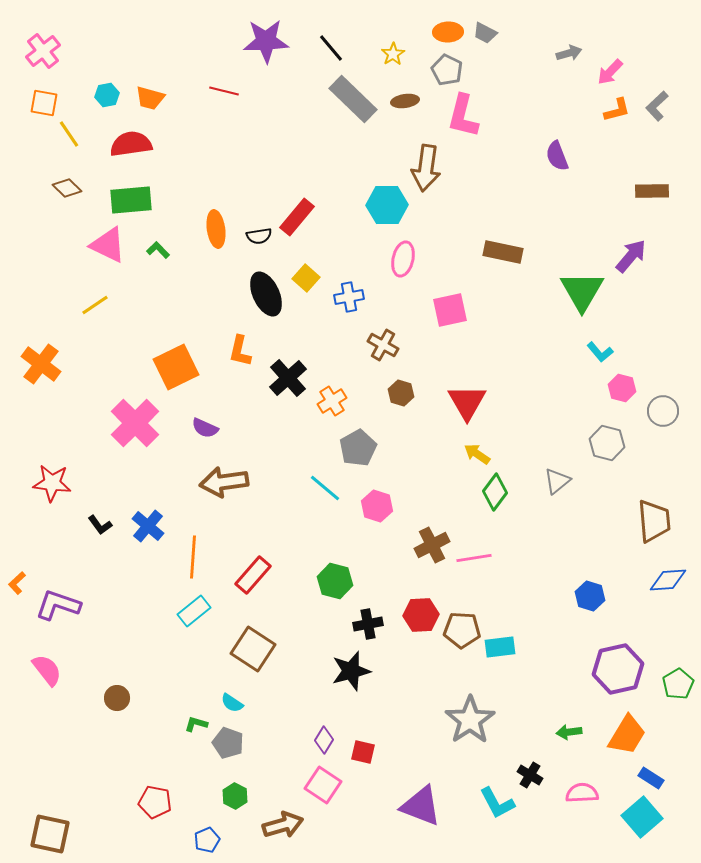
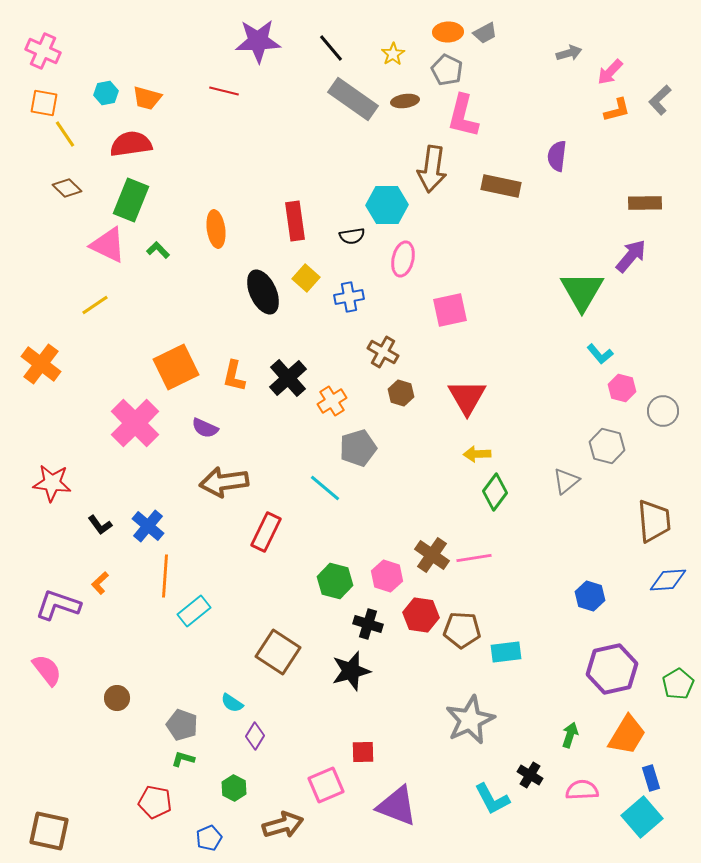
gray trapezoid at (485, 33): rotated 55 degrees counterclockwise
purple star at (266, 41): moved 8 px left
pink cross at (43, 51): rotated 28 degrees counterclockwise
cyan hexagon at (107, 95): moved 1 px left, 2 px up
orange trapezoid at (150, 98): moved 3 px left
gray rectangle at (353, 99): rotated 9 degrees counterclockwise
gray L-shape at (657, 106): moved 3 px right, 6 px up
yellow line at (69, 134): moved 4 px left
purple semicircle at (557, 156): rotated 28 degrees clockwise
brown arrow at (426, 168): moved 6 px right, 1 px down
brown rectangle at (652, 191): moved 7 px left, 12 px down
green rectangle at (131, 200): rotated 63 degrees counterclockwise
red rectangle at (297, 217): moved 2 px left, 4 px down; rotated 48 degrees counterclockwise
black semicircle at (259, 236): moved 93 px right
brown rectangle at (503, 252): moved 2 px left, 66 px up
black ellipse at (266, 294): moved 3 px left, 2 px up
brown cross at (383, 345): moved 7 px down
orange L-shape at (240, 351): moved 6 px left, 25 px down
cyan L-shape at (600, 352): moved 2 px down
red triangle at (467, 402): moved 5 px up
gray hexagon at (607, 443): moved 3 px down
gray pentagon at (358, 448): rotated 12 degrees clockwise
yellow arrow at (477, 454): rotated 36 degrees counterclockwise
gray triangle at (557, 481): moved 9 px right
pink hexagon at (377, 506): moved 10 px right, 70 px down
brown cross at (432, 545): moved 10 px down; rotated 28 degrees counterclockwise
orange line at (193, 557): moved 28 px left, 19 px down
red rectangle at (253, 575): moved 13 px right, 43 px up; rotated 15 degrees counterclockwise
orange L-shape at (17, 583): moved 83 px right
red hexagon at (421, 615): rotated 12 degrees clockwise
black cross at (368, 624): rotated 28 degrees clockwise
cyan rectangle at (500, 647): moved 6 px right, 5 px down
brown square at (253, 649): moved 25 px right, 3 px down
purple hexagon at (618, 669): moved 6 px left
gray star at (470, 720): rotated 9 degrees clockwise
green L-shape at (196, 724): moved 13 px left, 35 px down
green arrow at (569, 732): moved 1 px right, 3 px down; rotated 115 degrees clockwise
purple diamond at (324, 740): moved 69 px left, 4 px up
gray pentagon at (228, 743): moved 46 px left, 18 px up
red square at (363, 752): rotated 15 degrees counterclockwise
blue rectangle at (651, 778): rotated 40 degrees clockwise
pink square at (323, 785): moved 3 px right; rotated 33 degrees clockwise
pink semicircle at (582, 793): moved 3 px up
green hexagon at (235, 796): moved 1 px left, 8 px up
cyan L-shape at (497, 803): moved 5 px left, 4 px up
purple triangle at (421, 806): moved 24 px left
brown square at (50, 834): moved 1 px left, 3 px up
blue pentagon at (207, 840): moved 2 px right, 2 px up
